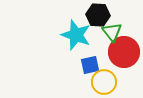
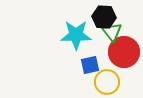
black hexagon: moved 6 px right, 2 px down
cyan star: rotated 20 degrees counterclockwise
yellow circle: moved 3 px right
